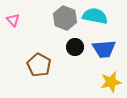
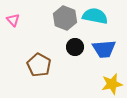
yellow star: moved 1 px right, 2 px down
